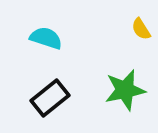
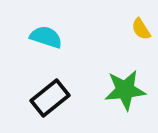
cyan semicircle: moved 1 px up
green star: rotated 6 degrees clockwise
